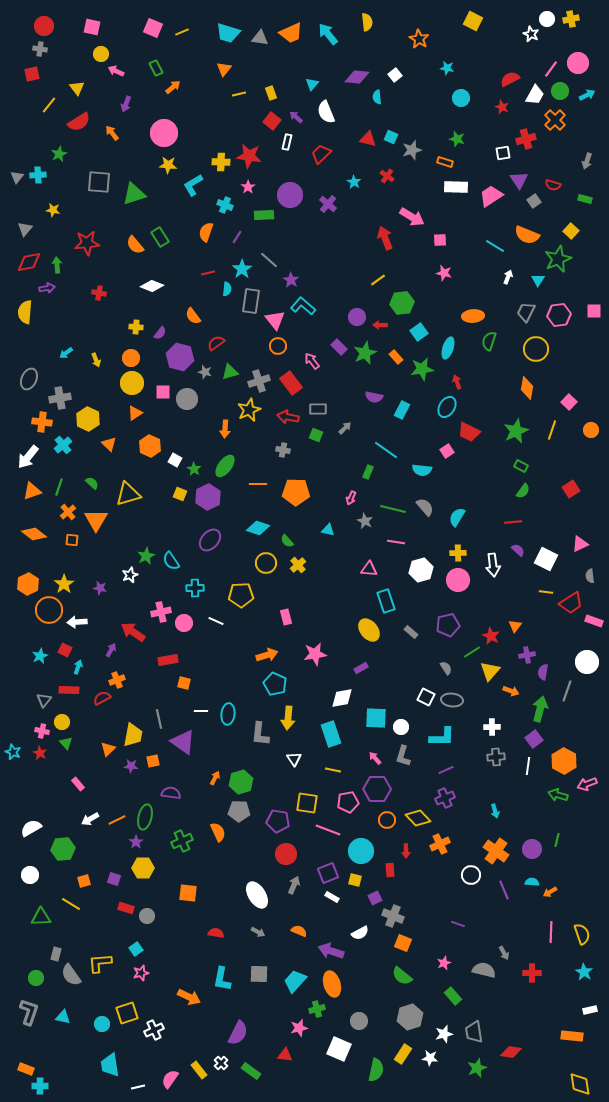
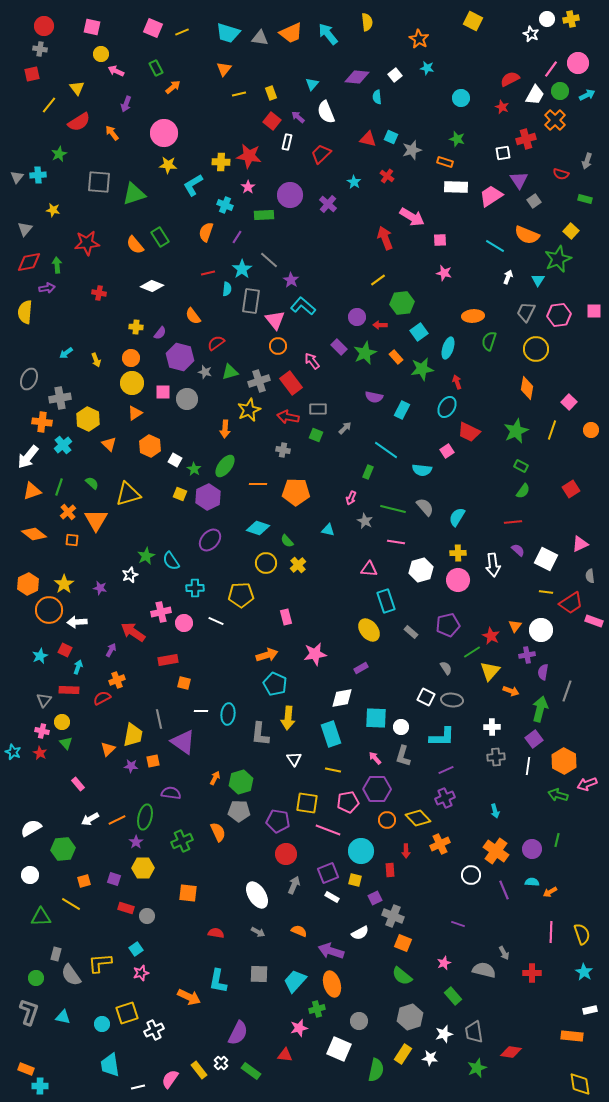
cyan star at (447, 68): moved 20 px left
purple arrow at (296, 117): moved 2 px right
red semicircle at (553, 185): moved 8 px right, 11 px up
white circle at (587, 662): moved 46 px left, 32 px up
cyan L-shape at (222, 979): moved 4 px left, 2 px down
